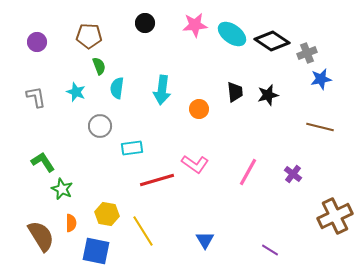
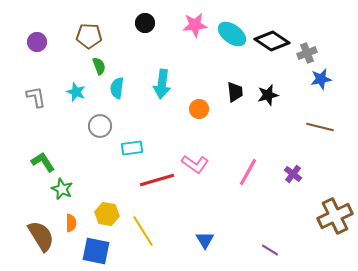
cyan arrow: moved 6 px up
